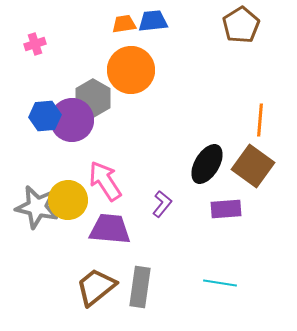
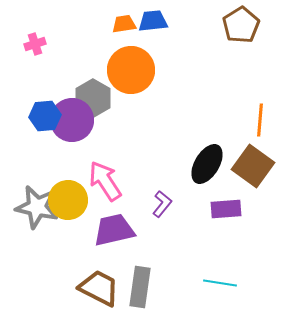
purple trapezoid: moved 4 px right, 1 px down; rotated 18 degrees counterclockwise
brown trapezoid: moved 3 px right, 1 px down; rotated 66 degrees clockwise
